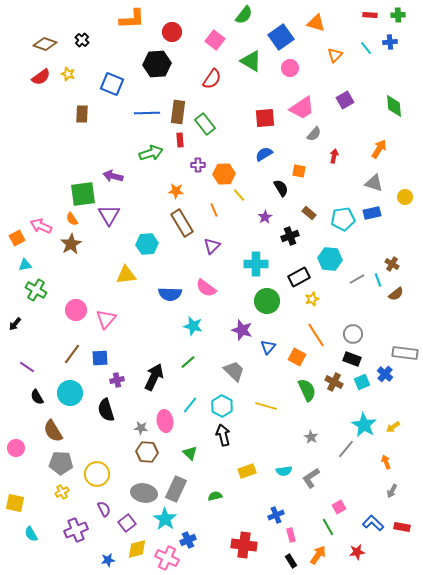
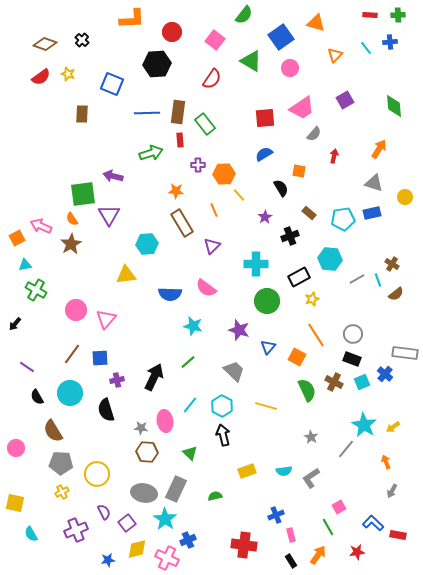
purple star at (242, 330): moved 3 px left
purple semicircle at (104, 509): moved 3 px down
red rectangle at (402, 527): moved 4 px left, 8 px down
